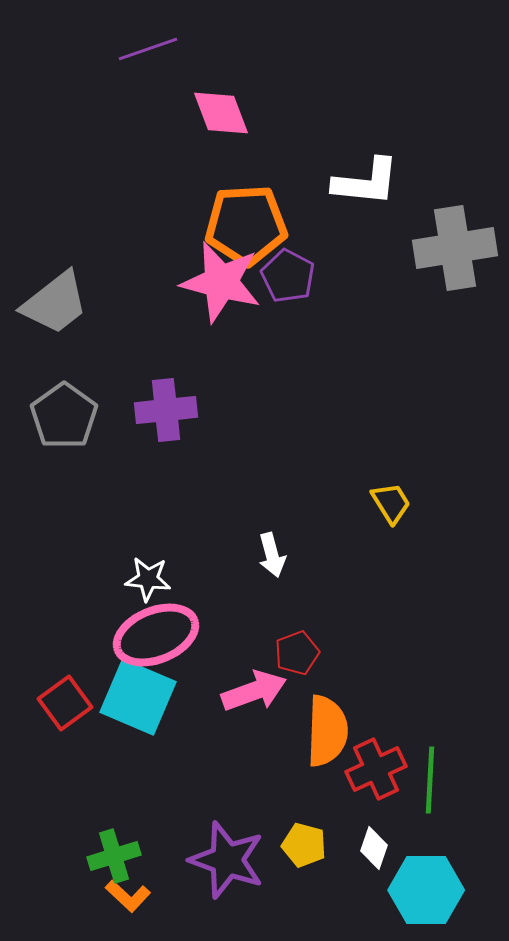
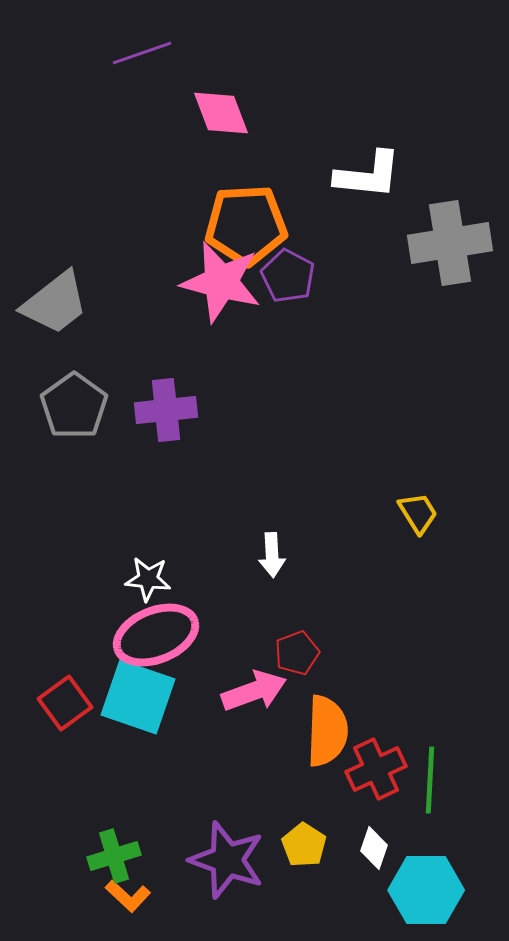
purple line: moved 6 px left, 4 px down
white L-shape: moved 2 px right, 7 px up
gray cross: moved 5 px left, 5 px up
gray pentagon: moved 10 px right, 10 px up
yellow trapezoid: moved 27 px right, 10 px down
white arrow: rotated 12 degrees clockwise
cyan square: rotated 4 degrees counterclockwise
yellow pentagon: rotated 18 degrees clockwise
